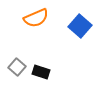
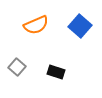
orange semicircle: moved 7 px down
black rectangle: moved 15 px right
